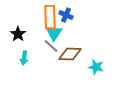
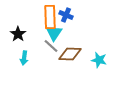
cyan star: moved 3 px right, 7 px up
